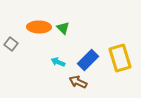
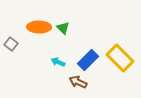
yellow rectangle: rotated 28 degrees counterclockwise
